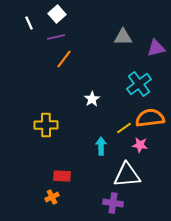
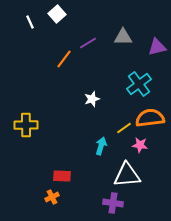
white line: moved 1 px right, 1 px up
purple line: moved 32 px right, 6 px down; rotated 18 degrees counterclockwise
purple triangle: moved 1 px right, 1 px up
white star: rotated 14 degrees clockwise
yellow cross: moved 20 px left
cyan arrow: rotated 18 degrees clockwise
